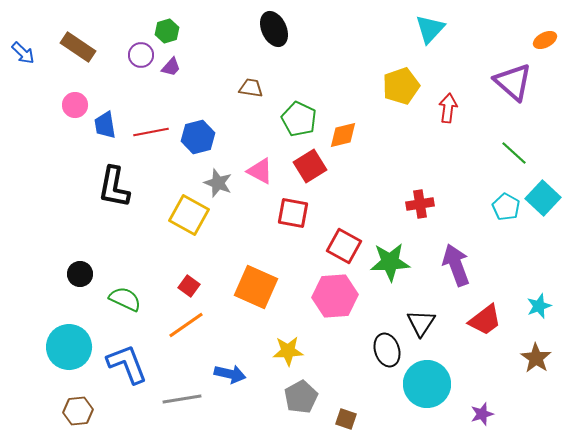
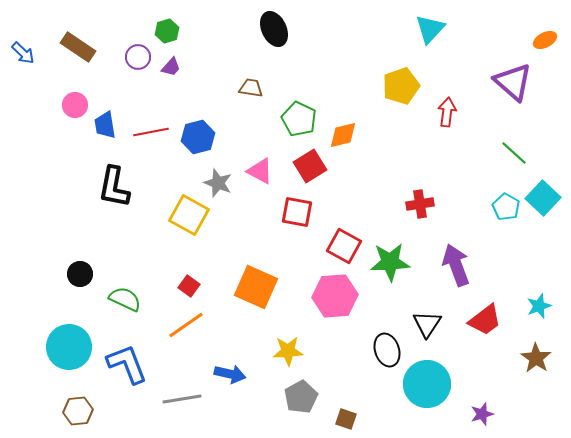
purple circle at (141, 55): moved 3 px left, 2 px down
red arrow at (448, 108): moved 1 px left, 4 px down
red square at (293, 213): moved 4 px right, 1 px up
black triangle at (421, 323): moved 6 px right, 1 px down
